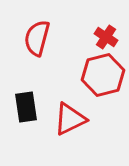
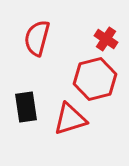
red cross: moved 2 px down
red hexagon: moved 8 px left, 4 px down
red triangle: rotated 9 degrees clockwise
